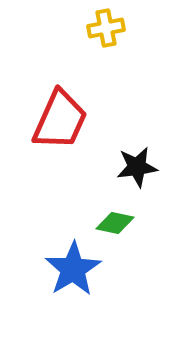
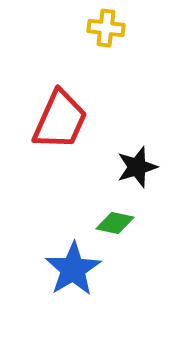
yellow cross: rotated 18 degrees clockwise
black star: rotated 9 degrees counterclockwise
